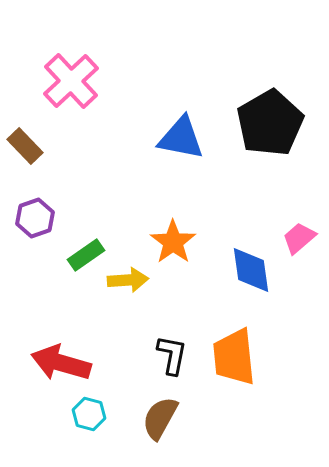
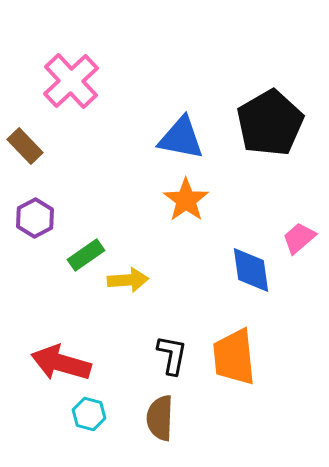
purple hexagon: rotated 9 degrees counterclockwise
orange star: moved 13 px right, 42 px up
brown semicircle: rotated 27 degrees counterclockwise
